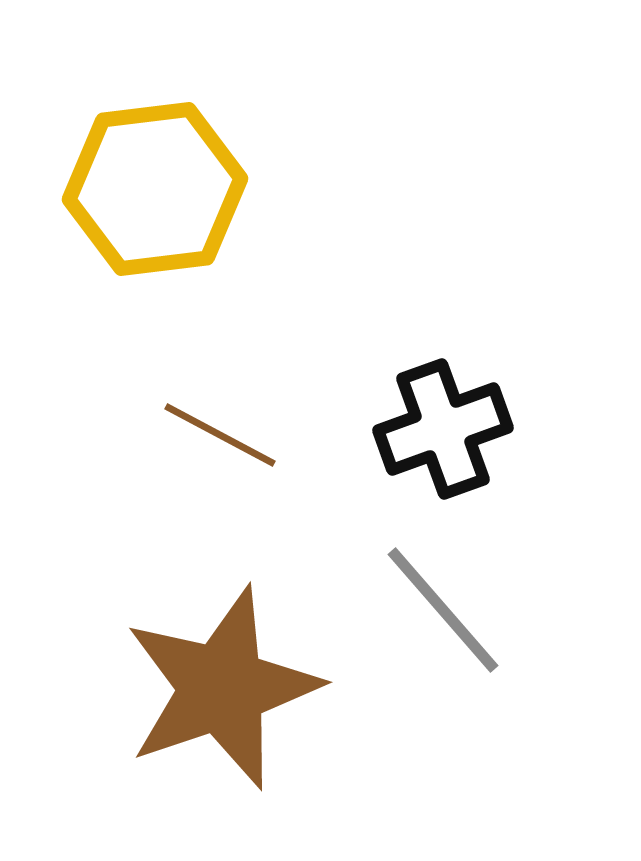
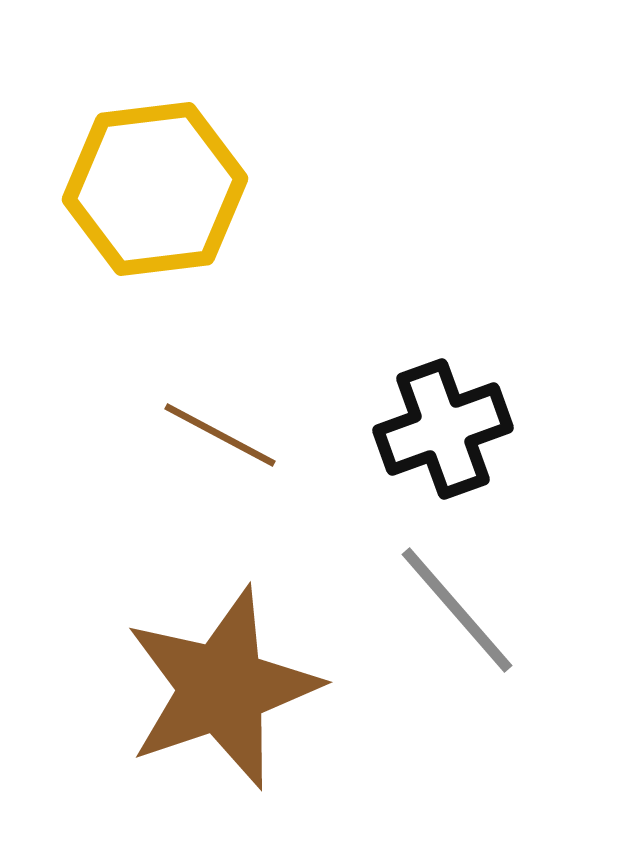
gray line: moved 14 px right
